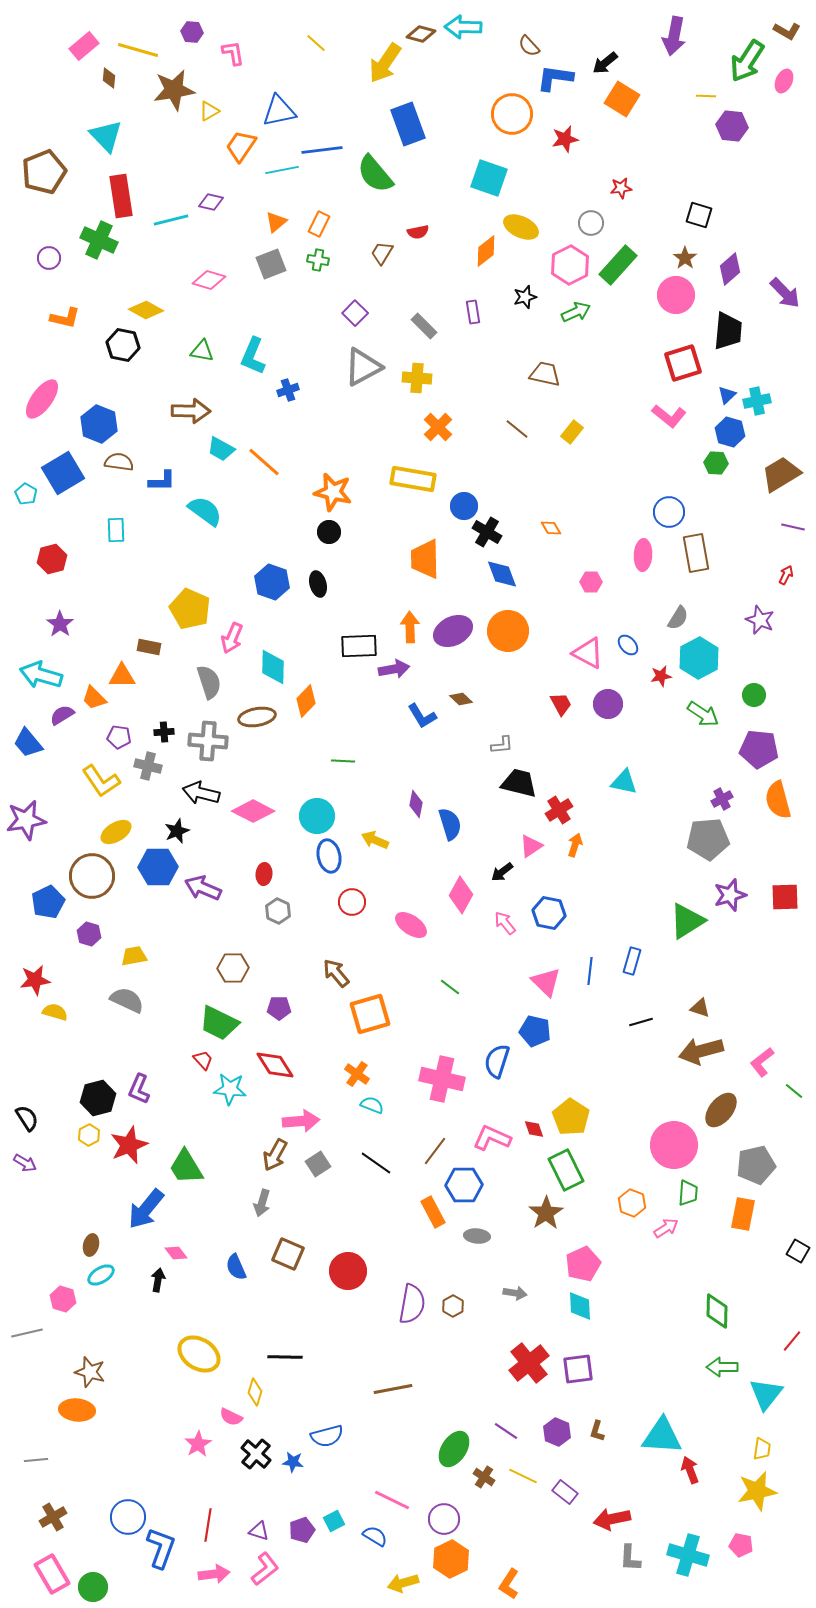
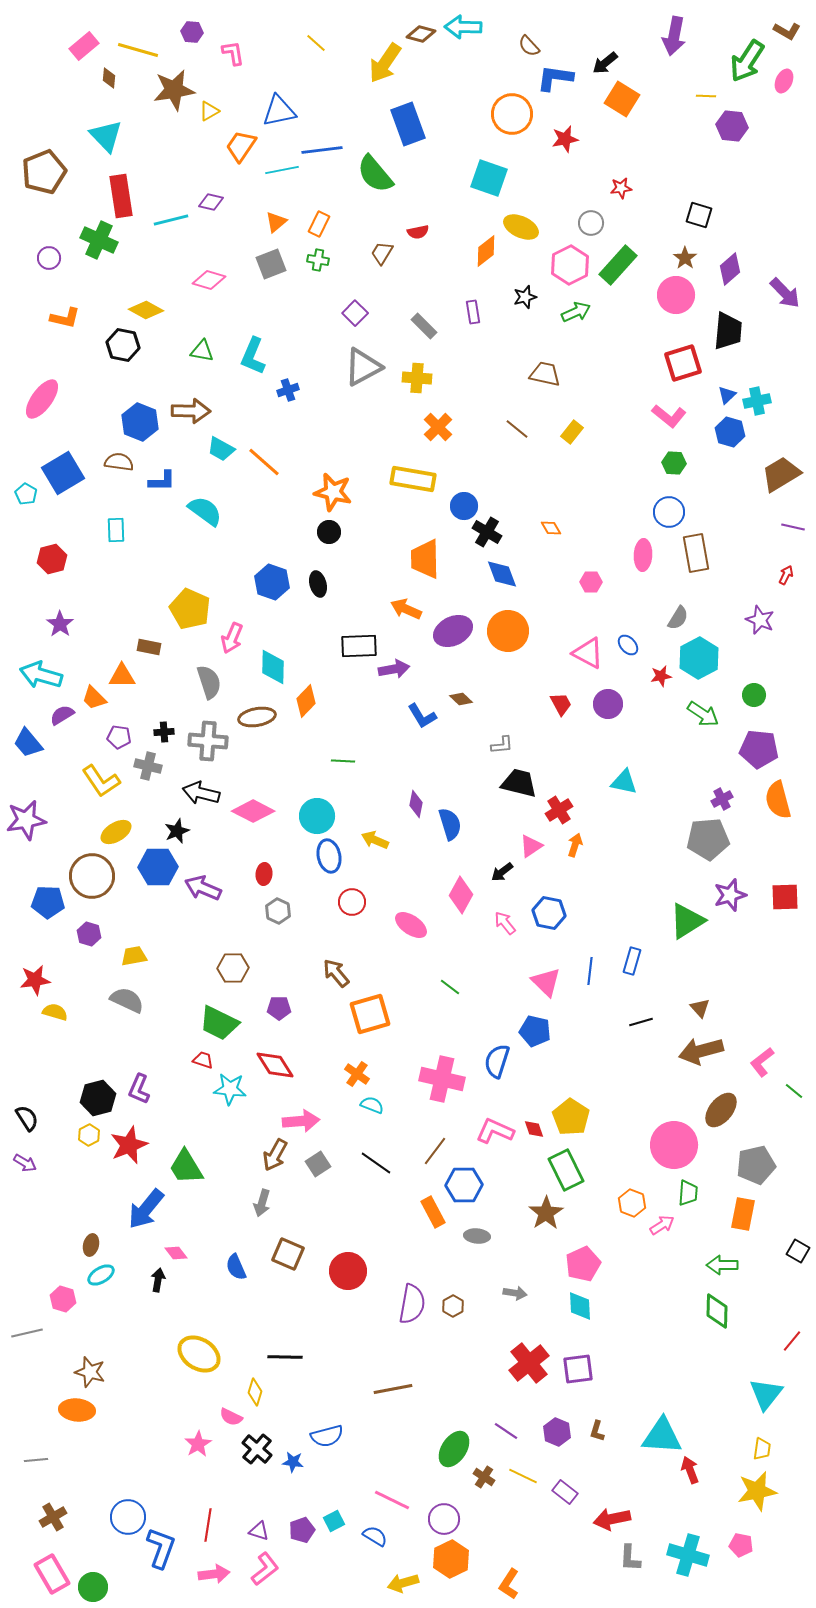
blue hexagon at (99, 424): moved 41 px right, 2 px up
green hexagon at (716, 463): moved 42 px left
orange arrow at (410, 627): moved 4 px left, 18 px up; rotated 64 degrees counterclockwise
blue pentagon at (48, 902): rotated 28 degrees clockwise
brown triangle at (700, 1008): rotated 30 degrees clockwise
red trapezoid at (203, 1060): rotated 30 degrees counterclockwise
pink L-shape at (492, 1138): moved 3 px right, 7 px up
pink arrow at (666, 1228): moved 4 px left, 3 px up
green arrow at (722, 1367): moved 102 px up
black cross at (256, 1454): moved 1 px right, 5 px up
